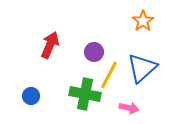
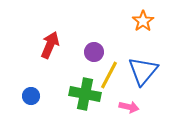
blue triangle: moved 1 px right, 3 px down; rotated 8 degrees counterclockwise
pink arrow: moved 1 px up
